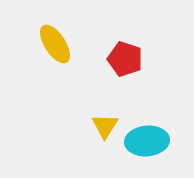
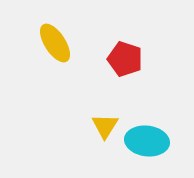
yellow ellipse: moved 1 px up
cyan ellipse: rotated 12 degrees clockwise
